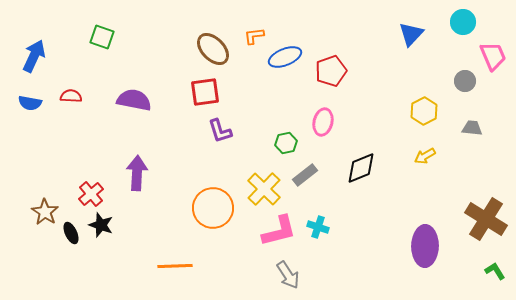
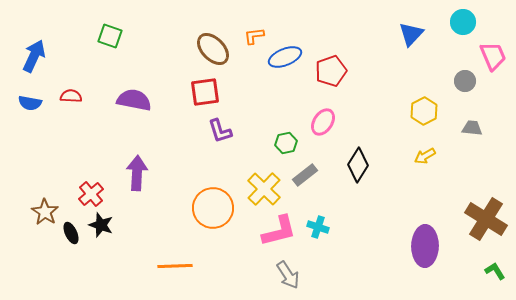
green square: moved 8 px right, 1 px up
pink ellipse: rotated 20 degrees clockwise
black diamond: moved 3 px left, 3 px up; rotated 36 degrees counterclockwise
